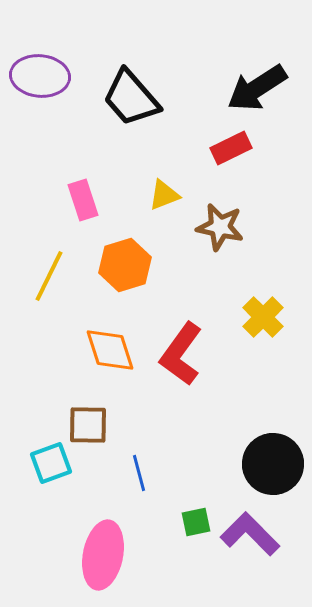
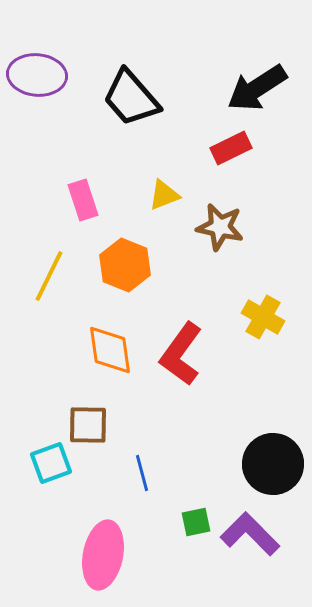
purple ellipse: moved 3 px left, 1 px up
orange hexagon: rotated 21 degrees counterclockwise
yellow cross: rotated 15 degrees counterclockwise
orange diamond: rotated 10 degrees clockwise
blue line: moved 3 px right
